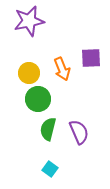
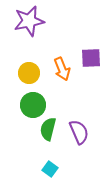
green circle: moved 5 px left, 6 px down
